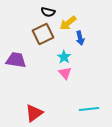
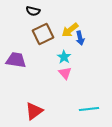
black semicircle: moved 15 px left, 1 px up
yellow arrow: moved 2 px right, 7 px down
red triangle: moved 2 px up
